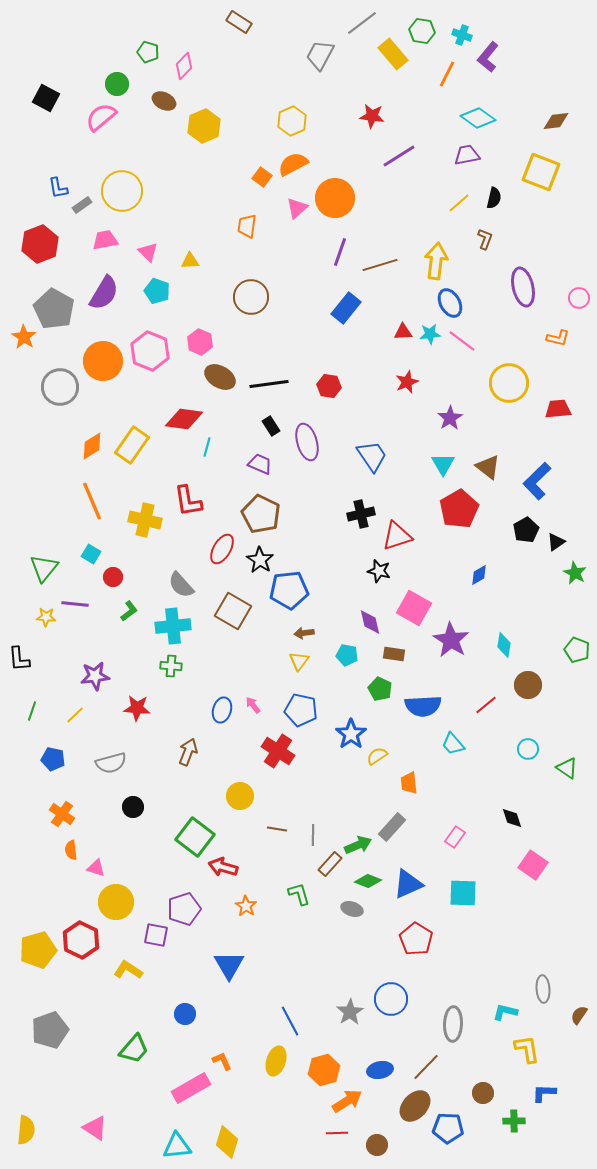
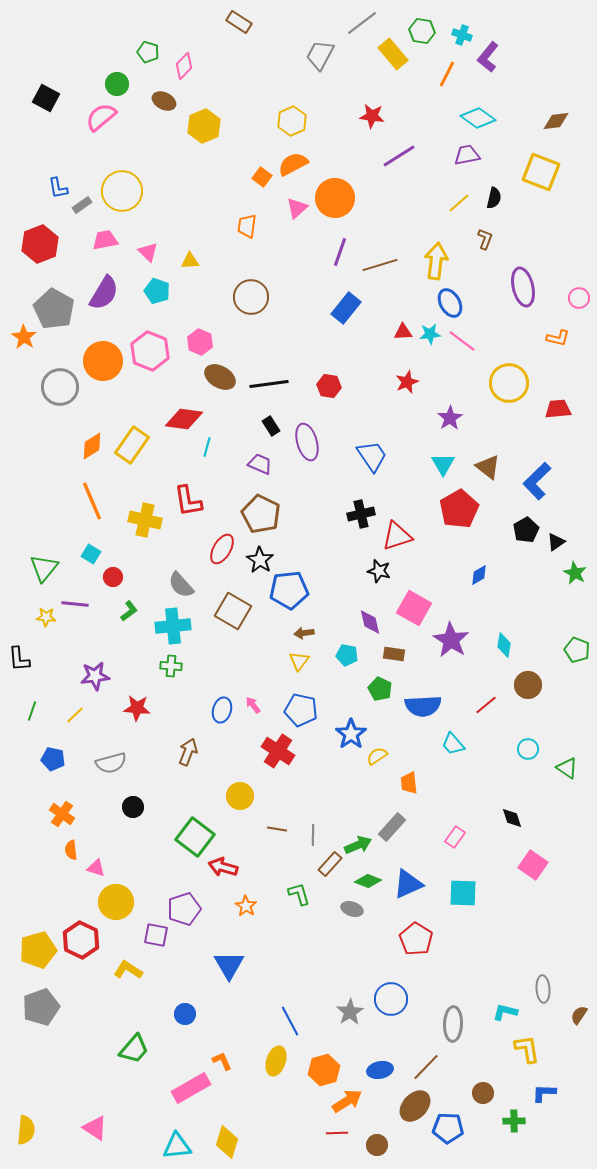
gray pentagon at (50, 1030): moved 9 px left, 23 px up
